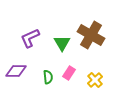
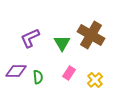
green semicircle: moved 10 px left
